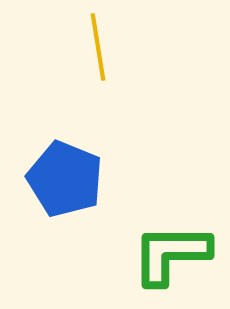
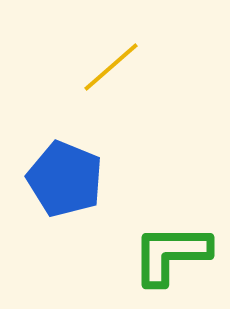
yellow line: moved 13 px right, 20 px down; rotated 58 degrees clockwise
